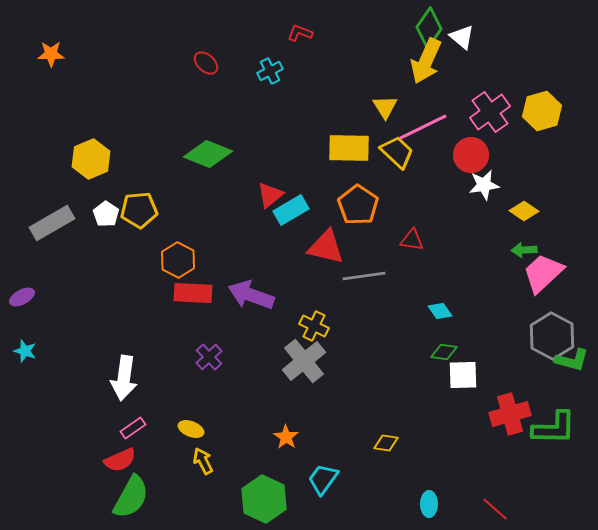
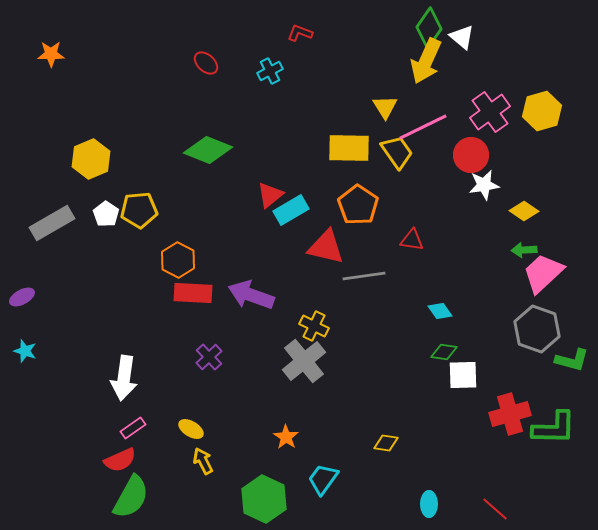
yellow trapezoid at (397, 152): rotated 12 degrees clockwise
green diamond at (208, 154): moved 4 px up
gray hexagon at (552, 336): moved 15 px left, 7 px up; rotated 9 degrees counterclockwise
yellow ellipse at (191, 429): rotated 10 degrees clockwise
